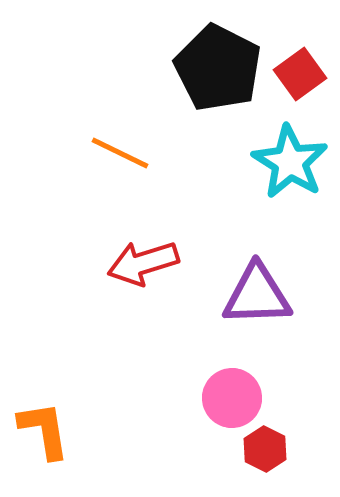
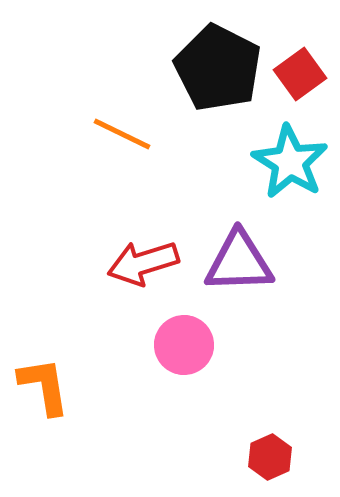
orange line: moved 2 px right, 19 px up
purple triangle: moved 18 px left, 33 px up
pink circle: moved 48 px left, 53 px up
orange L-shape: moved 44 px up
red hexagon: moved 5 px right, 8 px down; rotated 9 degrees clockwise
